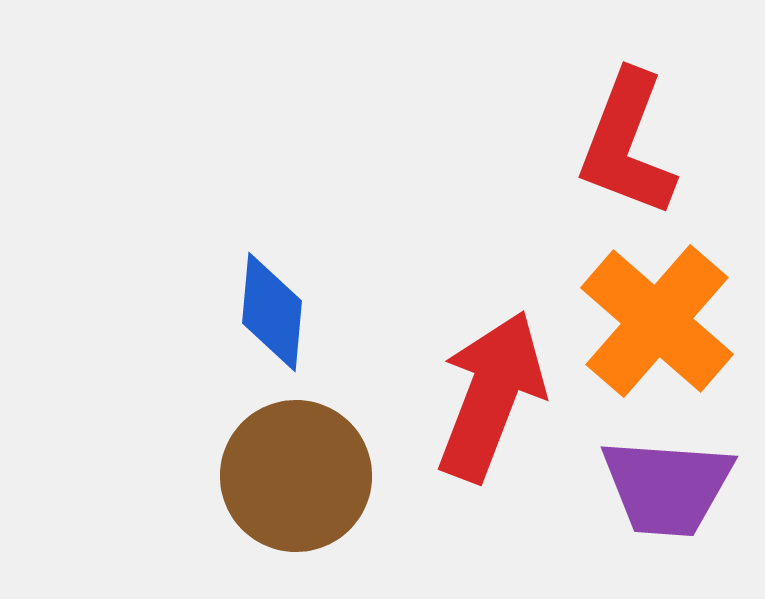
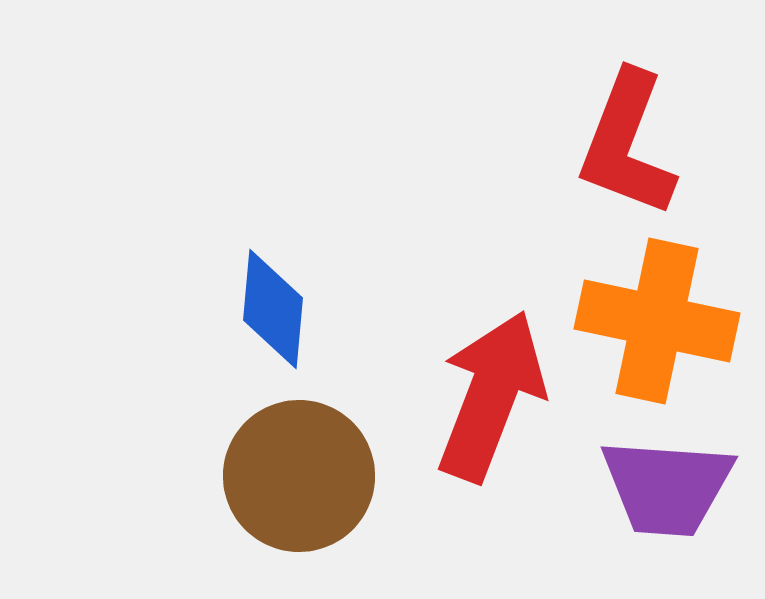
blue diamond: moved 1 px right, 3 px up
orange cross: rotated 29 degrees counterclockwise
brown circle: moved 3 px right
